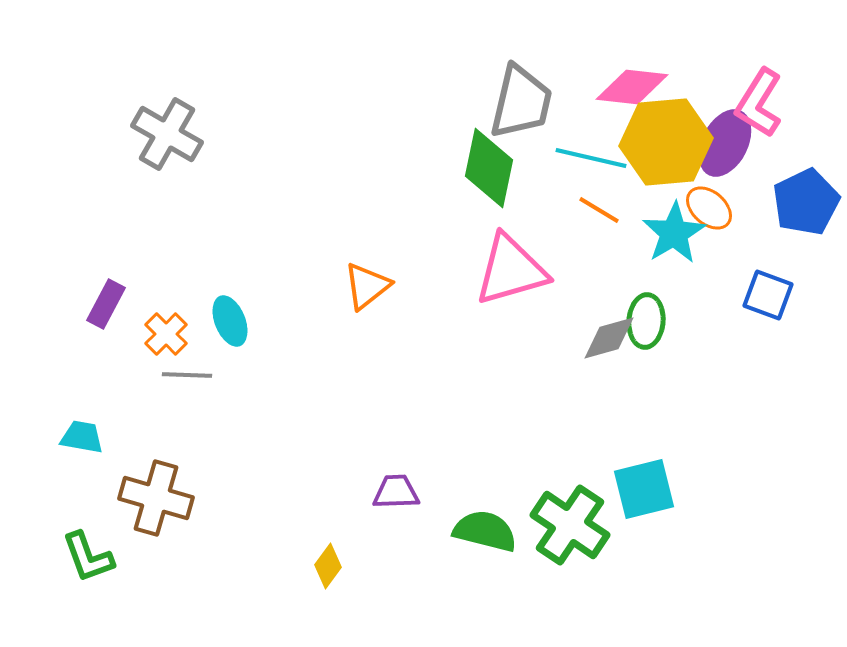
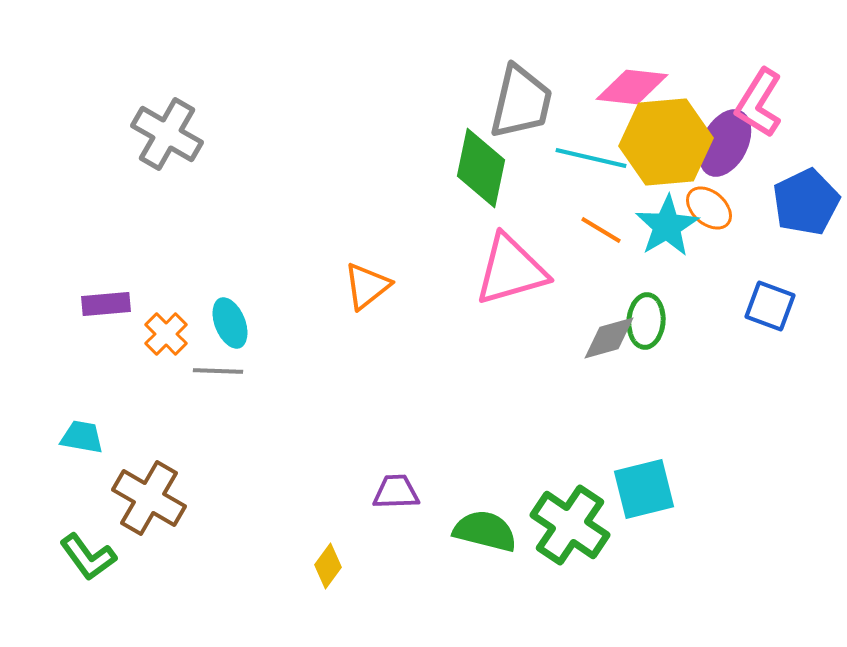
green diamond: moved 8 px left
orange line: moved 2 px right, 20 px down
cyan star: moved 7 px left, 7 px up
blue square: moved 2 px right, 11 px down
purple rectangle: rotated 57 degrees clockwise
cyan ellipse: moved 2 px down
gray line: moved 31 px right, 4 px up
brown cross: moved 7 px left; rotated 14 degrees clockwise
green L-shape: rotated 16 degrees counterclockwise
